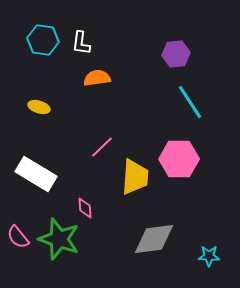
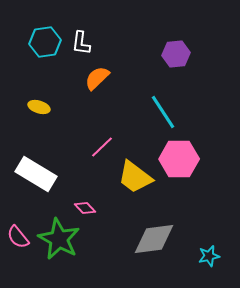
cyan hexagon: moved 2 px right, 2 px down; rotated 16 degrees counterclockwise
orange semicircle: rotated 36 degrees counterclockwise
cyan line: moved 27 px left, 10 px down
yellow trapezoid: rotated 123 degrees clockwise
pink diamond: rotated 40 degrees counterclockwise
green star: rotated 9 degrees clockwise
cyan star: rotated 15 degrees counterclockwise
